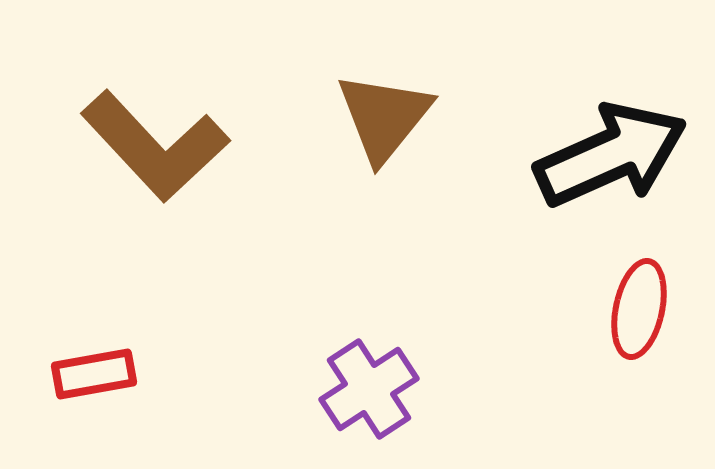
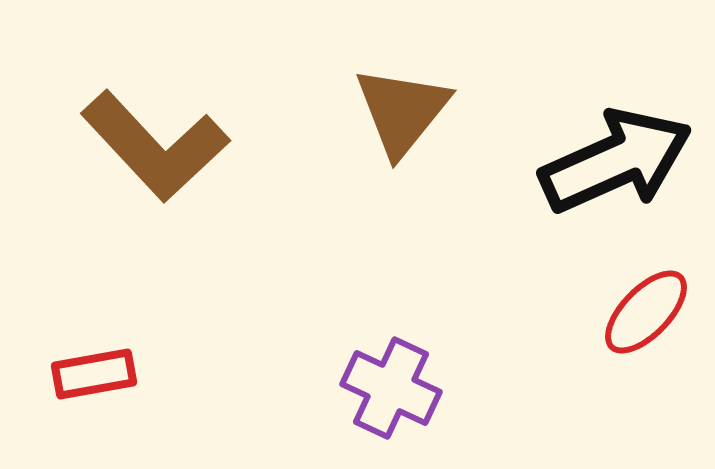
brown triangle: moved 18 px right, 6 px up
black arrow: moved 5 px right, 6 px down
red ellipse: moved 7 px right, 3 px down; rotated 32 degrees clockwise
purple cross: moved 22 px right, 1 px up; rotated 32 degrees counterclockwise
